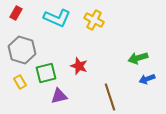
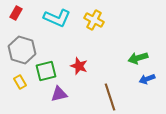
green square: moved 2 px up
purple triangle: moved 2 px up
